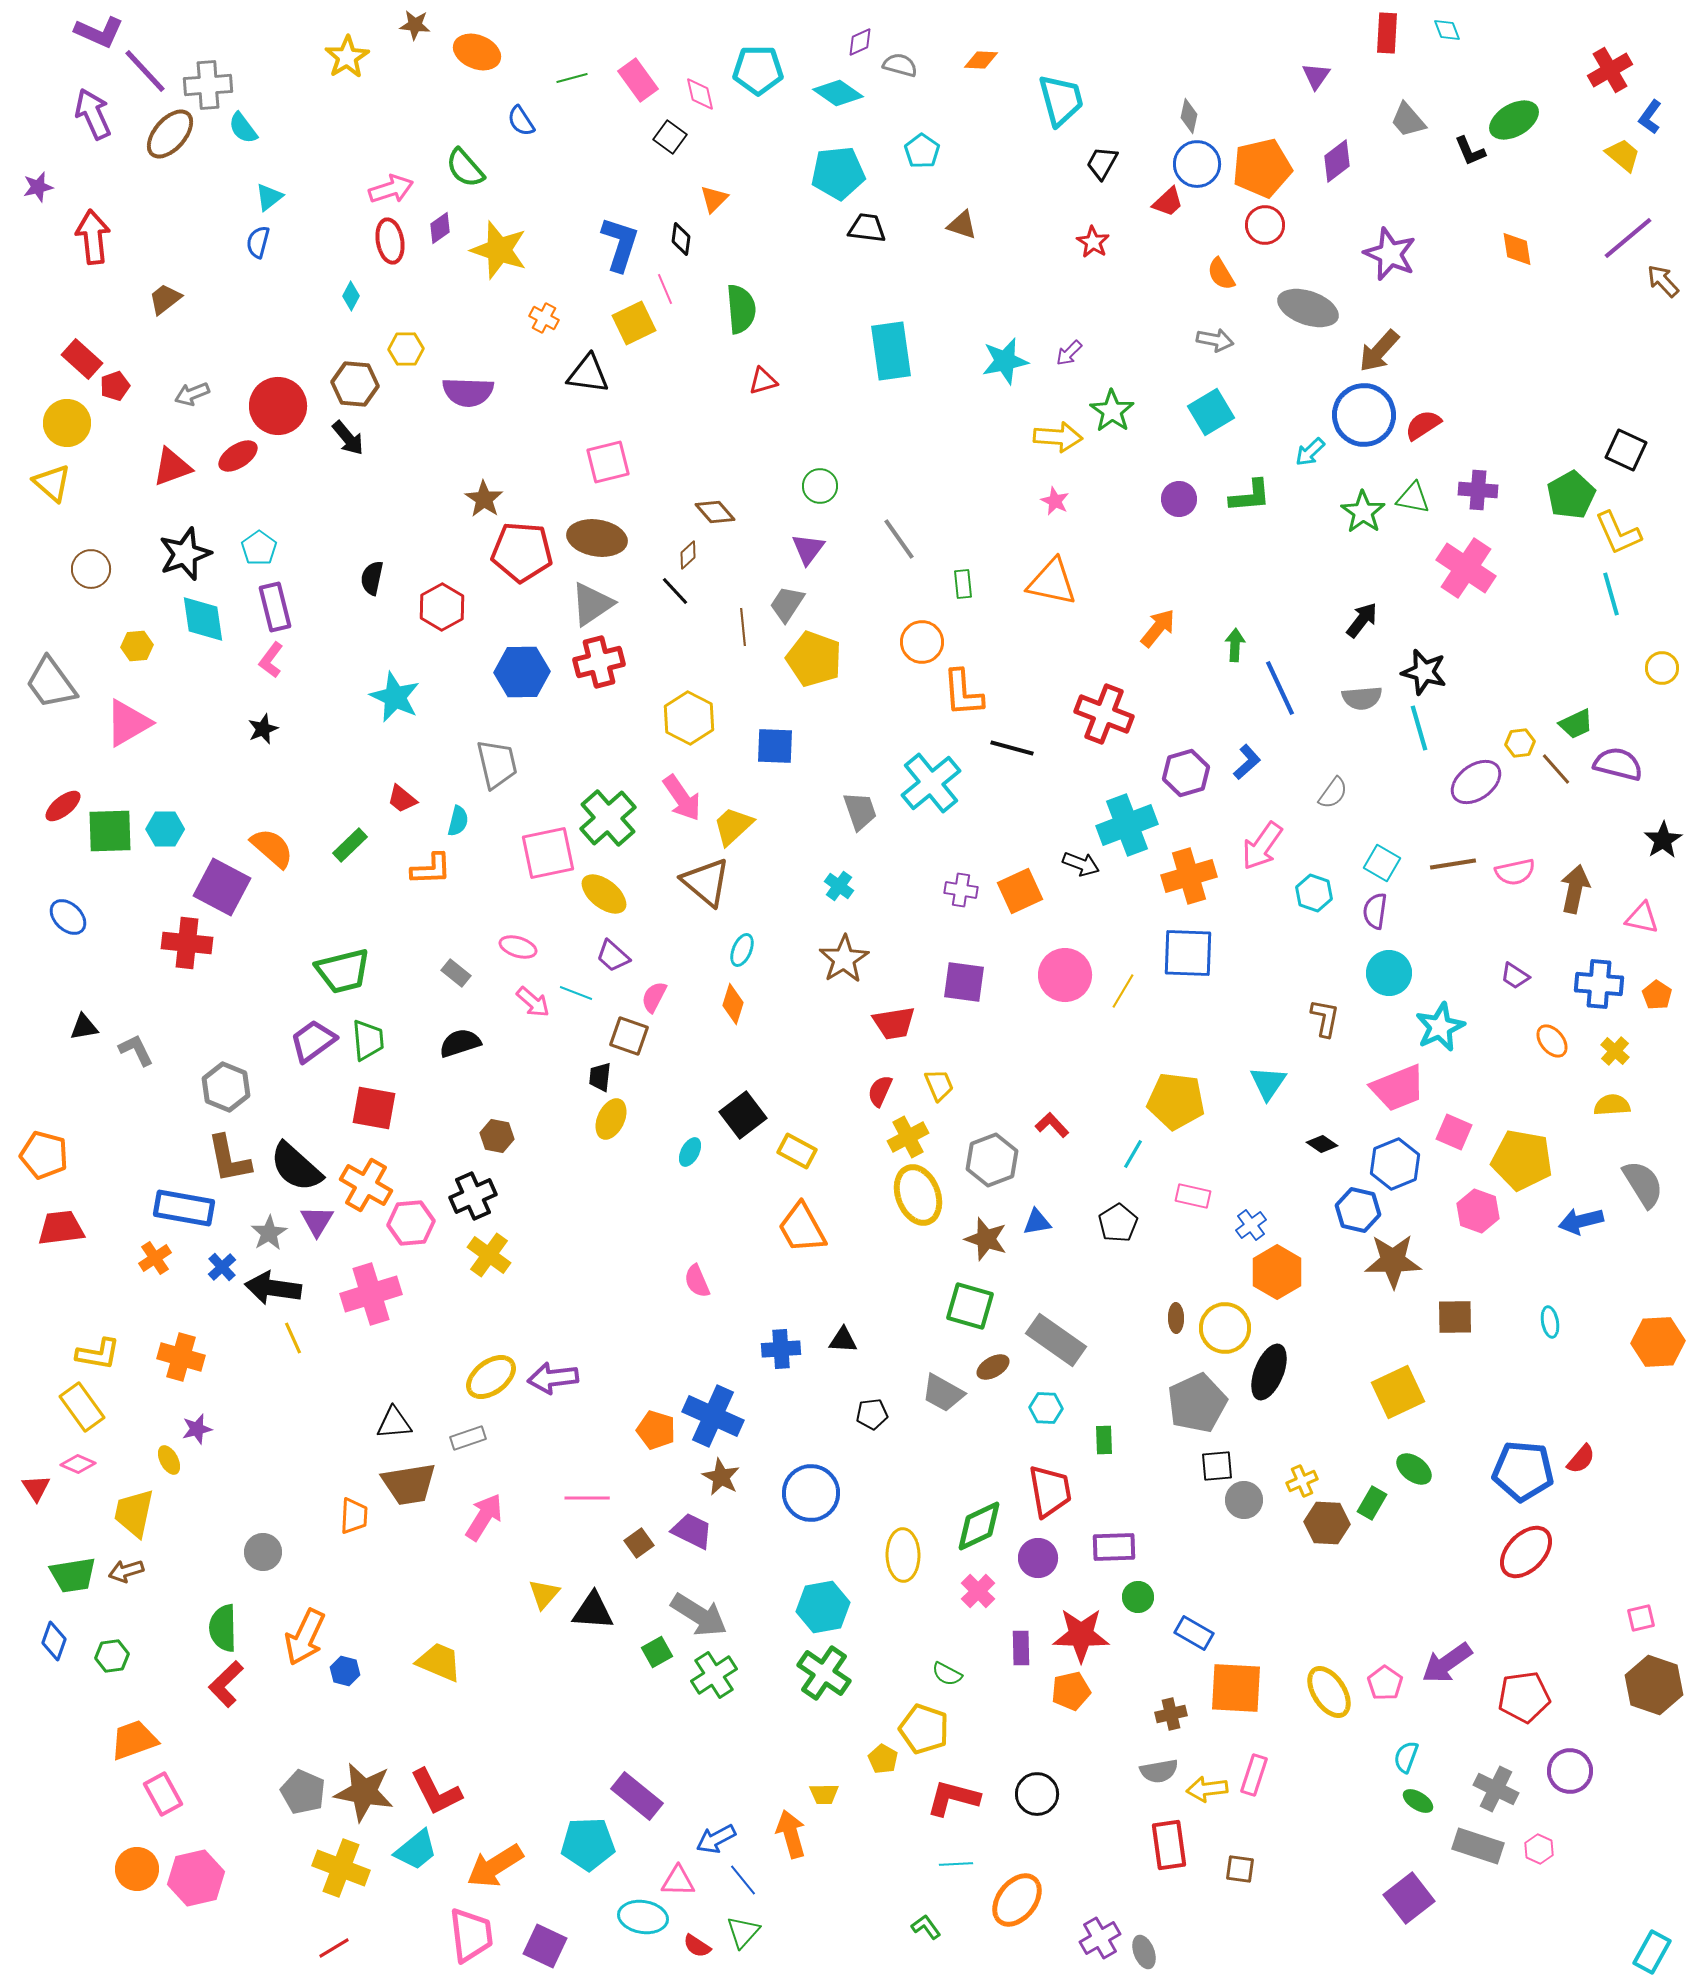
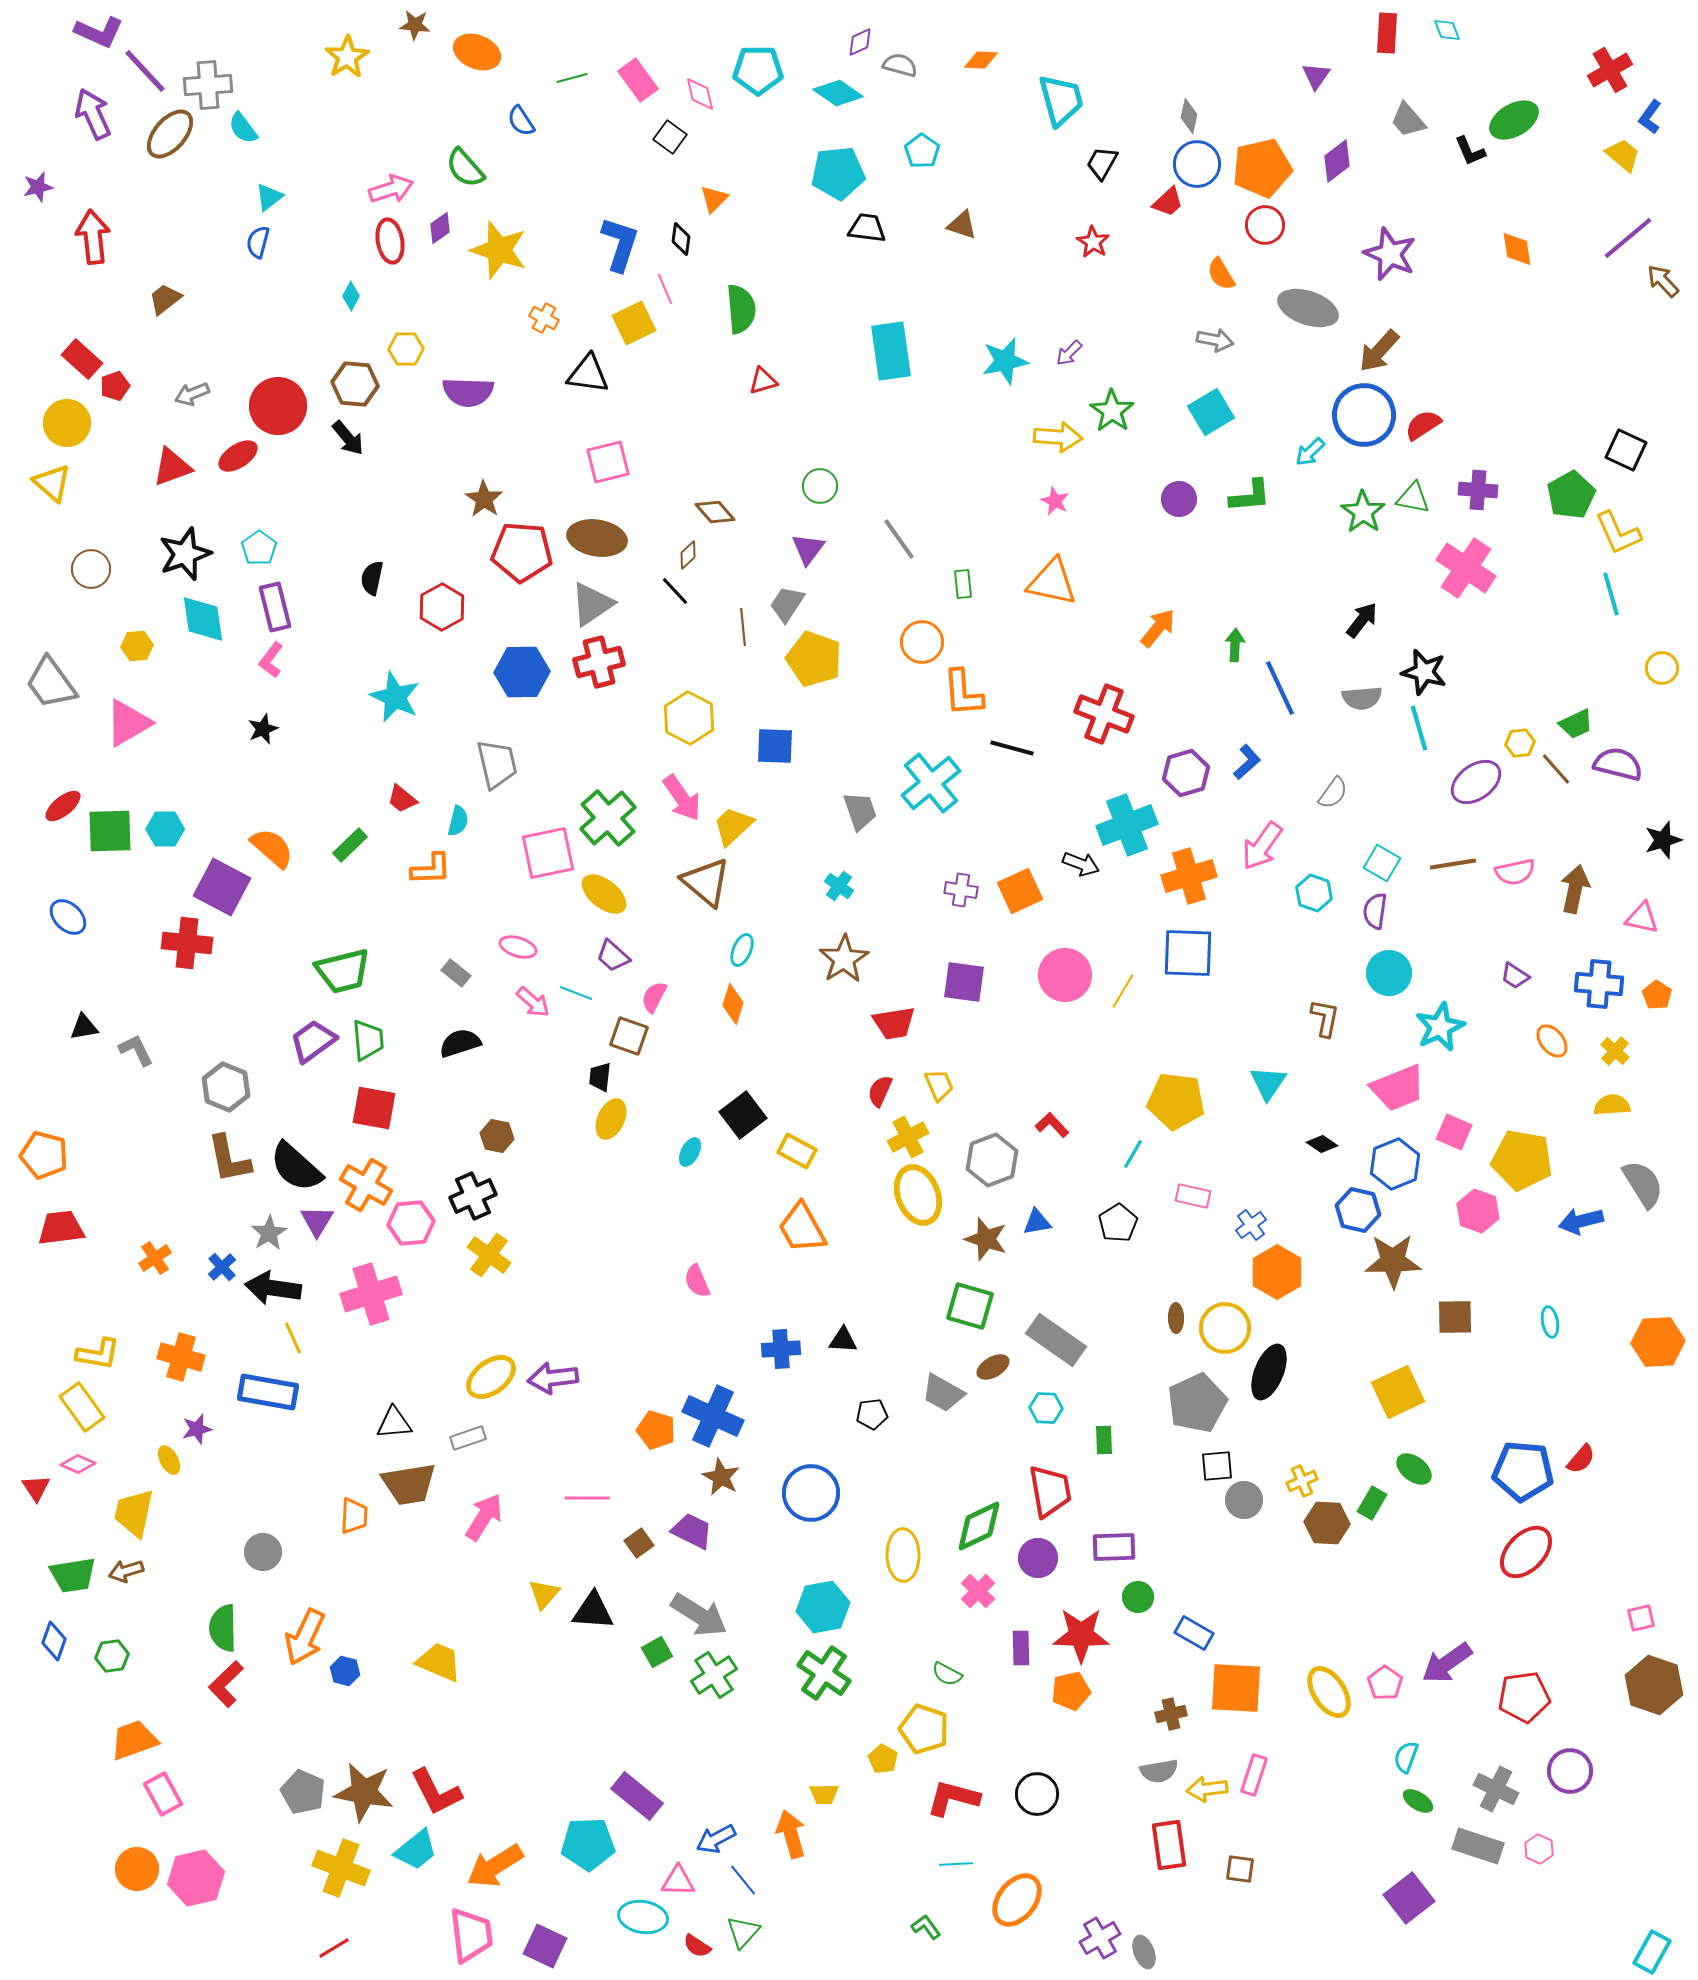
black star at (1663, 840): rotated 15 degrees clockwise
blue rectangle at (184, 1208): moved 84 px right, 184 px down
